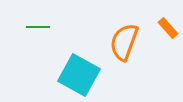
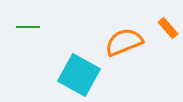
green line: moved 10 px left
orange semicircle: rotated 48 degrees clockwise
